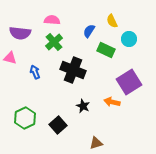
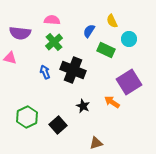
blue arrow: moved 10 px right
orange arrow: rotated 21 degrees clockwise
green hexagon: moved 2 px right, 1 px up
